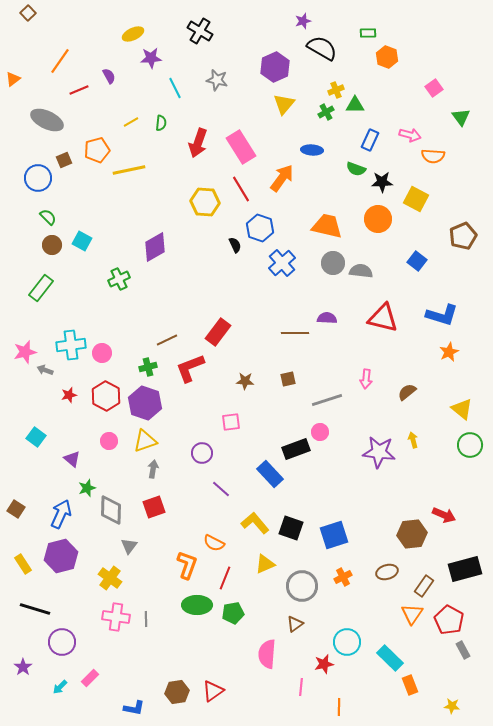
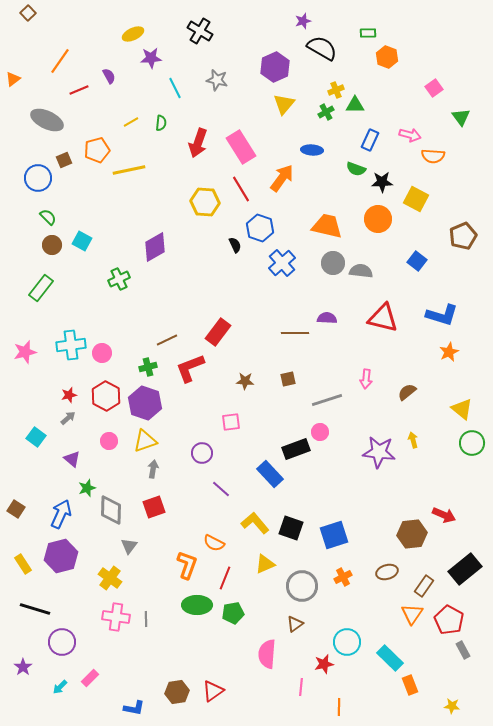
gray arrow at (45, 370): moved 23 px right, 48 px down; rotated 119 degrees clockwise
green circle at (470, 445): moved 2 px right, 2 px up
black rectangle at (465, 569): rotated 24 degrees counterclockwise
